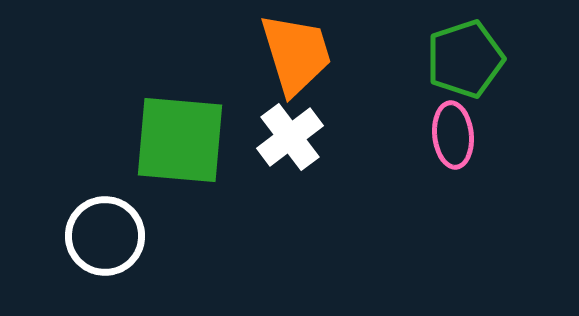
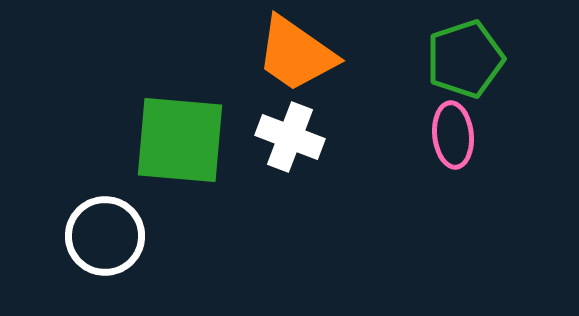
orange trapezoid: rotated 142 degrees clockwise
white cross: rotated 32 degrees counterclockwise
